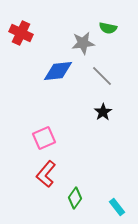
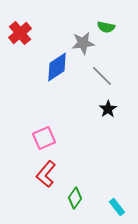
green semicircle: moved 2 px left, 1 px up
red cross: moved 1 px left; rotated 25 degrees clockwise
blue diamond: moved 1 px left, 4 px up; rotated 28 degrees counterclockwise
black star: moved 5 px right, 3 px up
